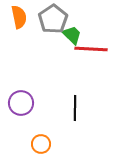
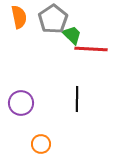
black line: moved 2 px right, 9 px up
